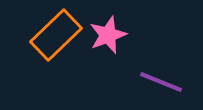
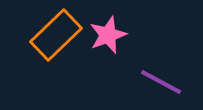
purple line: rotated 6 degrees clockwise
